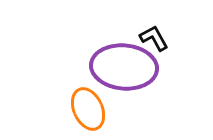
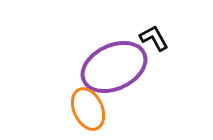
purple ellipse: moved 10 px left; rotated 30 degrees counterclockwise
